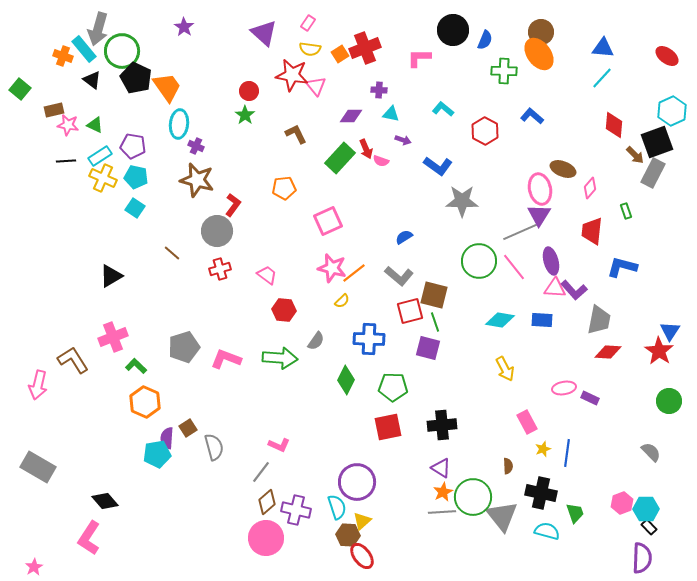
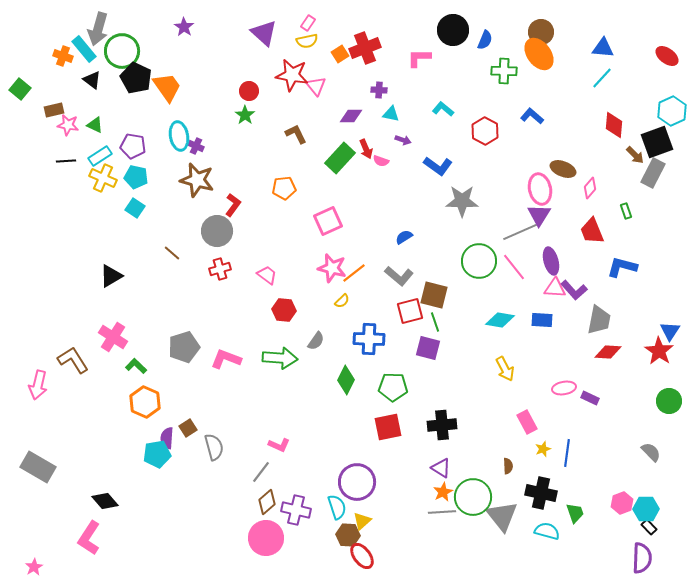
yellow semicircle at (310, 49): moved 3 px left, 8 px up; rotated 20 degrees counterclockwise
cyan ellipse at (179, 124): moved 12 px down; rotated 16 degrees counterclockwise
red trapezoid at (592, 231): rotated 28 degrees counterclockwise
pink cross at (113, 337): rotated 36 degrees counterclockwise
